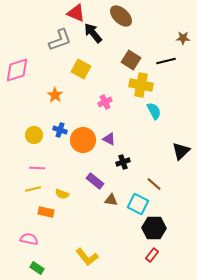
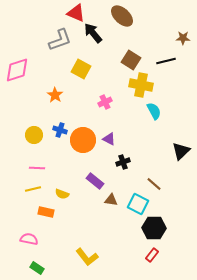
brown ellipse: moved 1 px right
